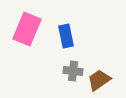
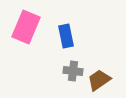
pink rectangle: moved 1 px left, 2 px up
